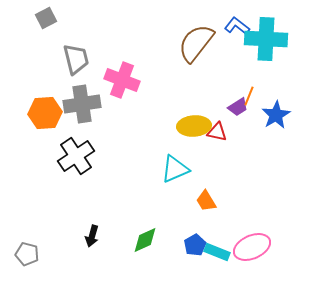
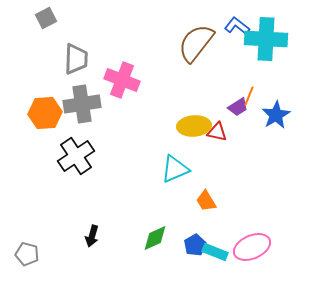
gray trapezoid: rotated 16 degrees clockwise
green diamond: moved 10 px right, 2 px up
cyan rectangle: moved 2 px left
